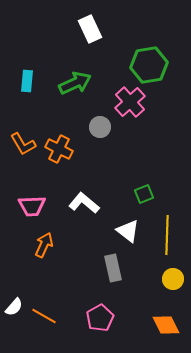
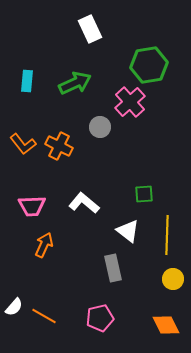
orange L-shape: rotated 8 degrees counterclockwise
orange cross: moved 3 px up
green square: rotated 18 degrees clockwise
pink pentagon: rotated 16 degrees clockwise
